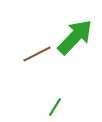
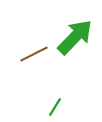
brown line: moved 3 px left
